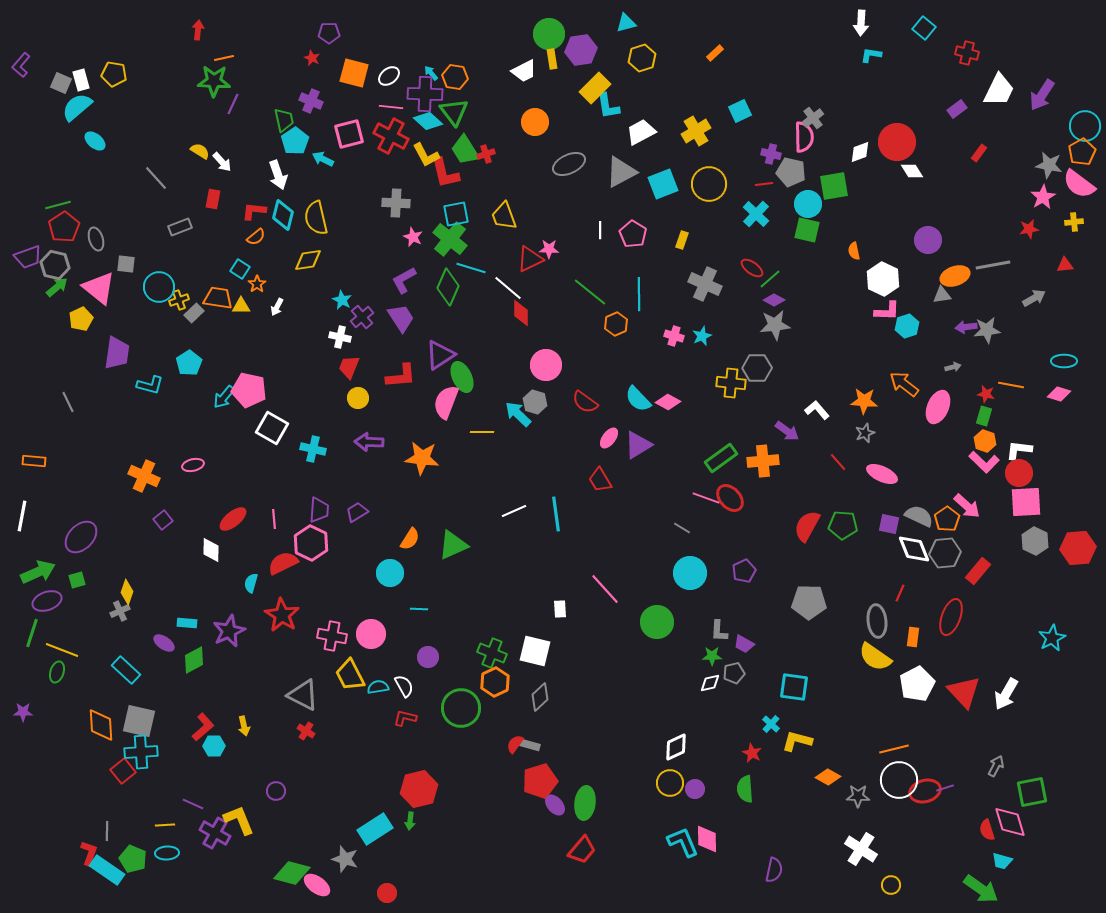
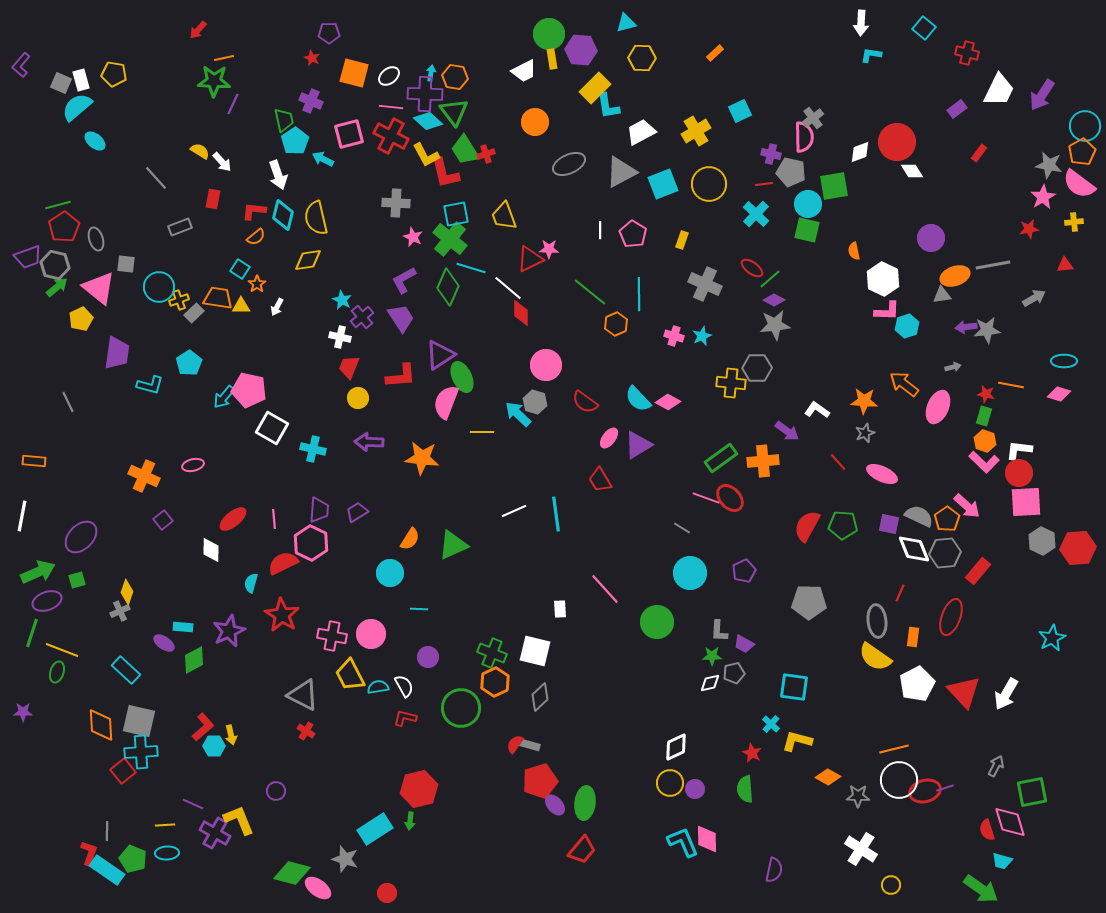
red arrow at (198, 30): rotated 144 degrees counterclockwise
purple hexagon at (581, 50): rotated 12 degrees clockwise
yellow hexagon at (642, 58): rotated 20 degrees clockwise
cyan arrow at (431, 73): rotated 49 degrees clockwise
purple circle at (928, 240): moved 3 px right, 2 px up
white L-shape at (817, 410): rotated 15 degrees counterclockwise
gray hexagon at (1035, 541): moved 7 px right
cyan rectangle at (187, 623): moved 4 px left, 4 px down
yellow arrow at (244, 726): moved 13 px left, 9 px down
pink ellipse at (317, 885): moved 1 px right, 3 px down
